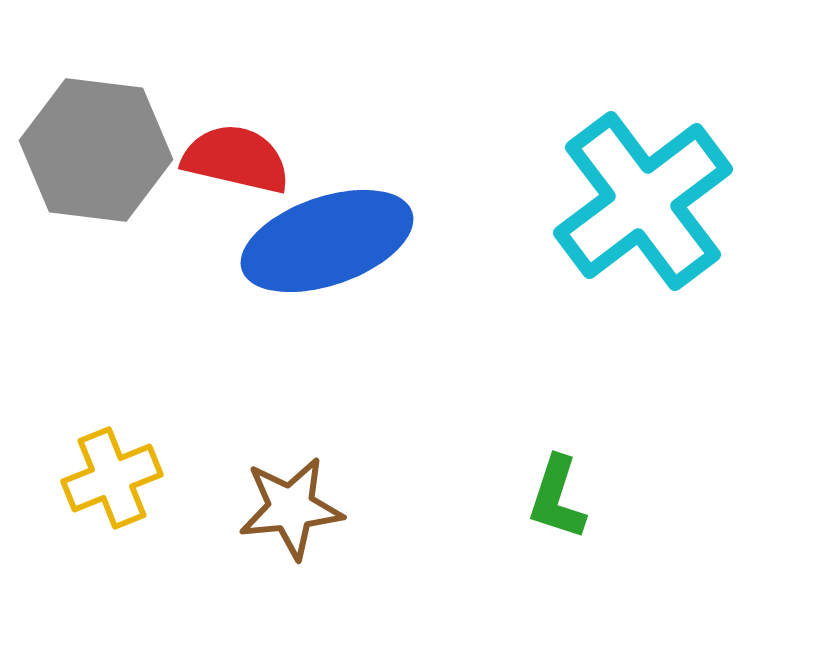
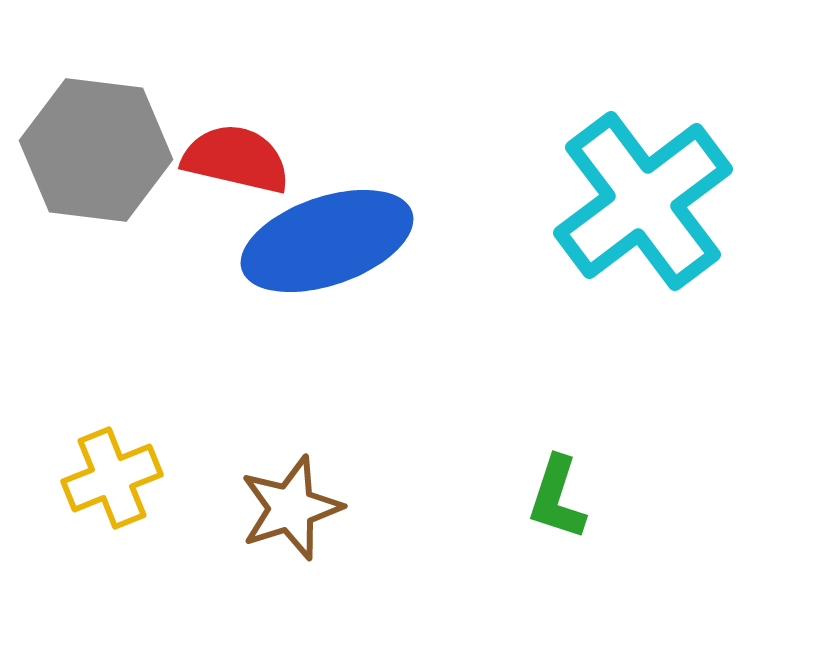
brown star: rotated 12 degrees counterclockwise
